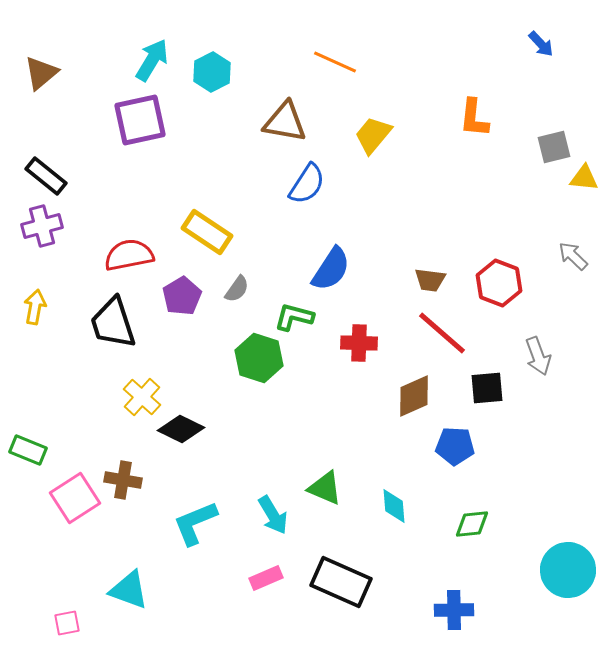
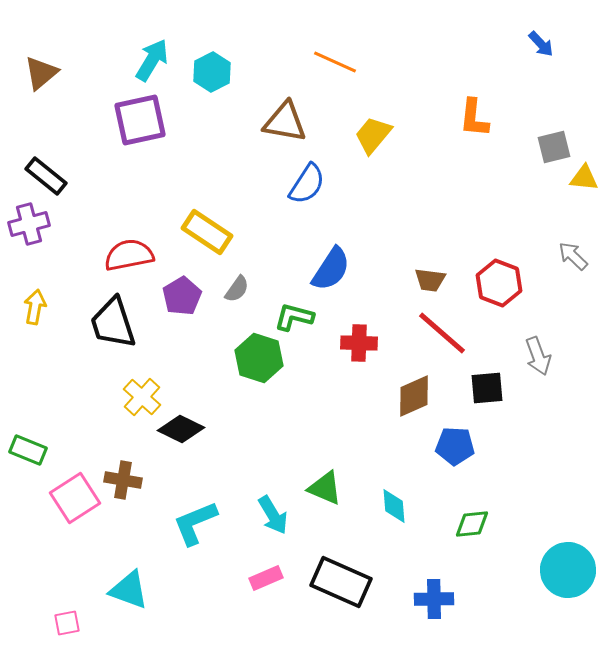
purple cross at (42, 226): moved 13 px left, 2 px up
blue cross at (454, 610): moved 20 px left, 11 px up
